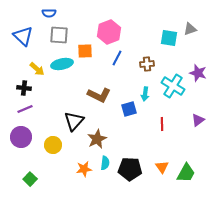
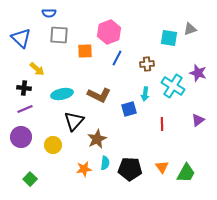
blue triangle: moved 2 px left, 2 px down
cyan ellipse: moved 30 px down
